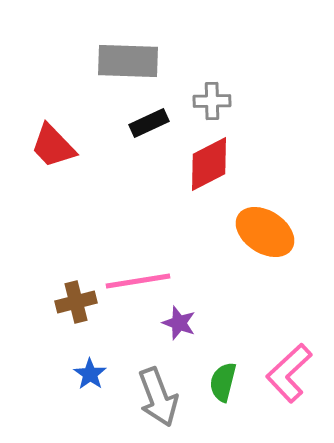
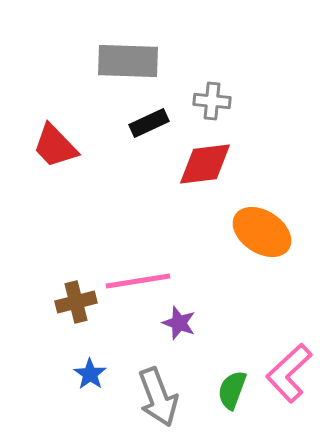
gray cross: rotated 6 degrees clockwise
red trapezoid: moved 2 px right
red diamond: moved 4 px left; rotated 20 degrees clockwise
orange ellipse: moved 3 px left
green semicircle: moved 9 px right, 8 px down; rotated 6 degrees clockwise
